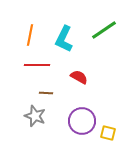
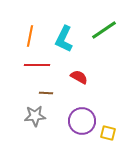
orange line: moved 1 px down
gray star: rotated 25 degrees counterclockwise
